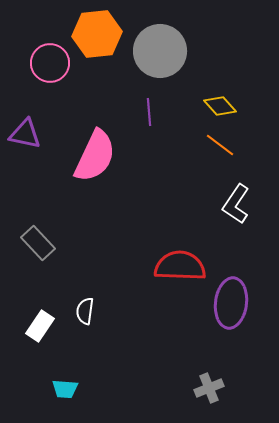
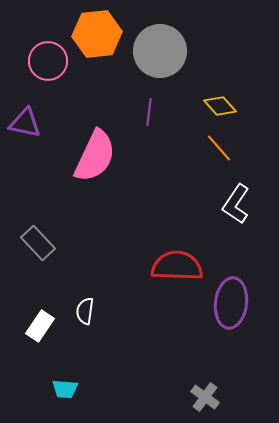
pink circle: moved 2 px left, 2 px up
purple line: rotated 12 degrees clockwise
purple triangle: moved 11 px up
orange line: moved 1 px left, 3 px down; rotated 12 degrees clockwise
red semicircle: moved 3 px left
gray cross: moved 4 px left, 9 px down; rotated 32 degrees counterclockwise
